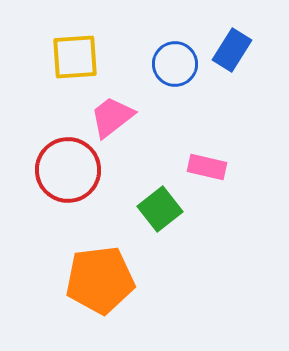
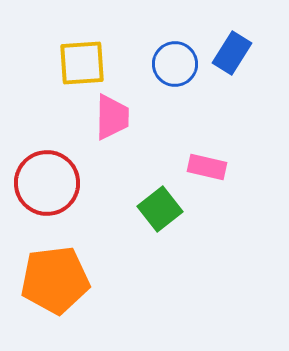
blue rectangle: moved 3 px down
yellow square: moved 7 px right, 6 px down
pink trapezoid: rotated 129 degrees clockwise
red circle: moved 21 px left, 13 px down
orange pentagon: moved 45 px left
